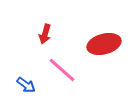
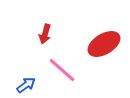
red ellipse: rotated 16 degrees counterclockwise
blue arrow: rotated 72 degrees counterclockwise
